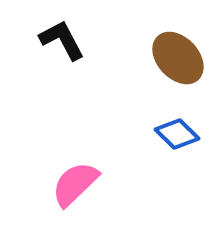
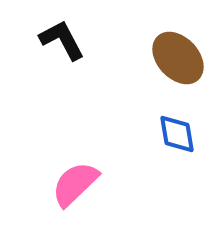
blue diamond: rotated 36 degrees clockwise
